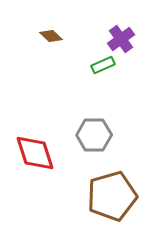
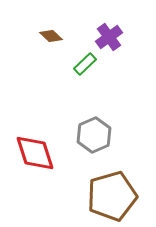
purple cross: moved 12 px left, 2 px up
green rectangle: moved 18 px left, 1 px up; rotated 20 degrees counterclockwise
gray hexagon: rotated 24 degrees counterclockwise
